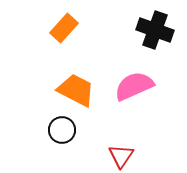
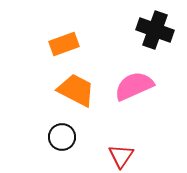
orange rectangle: moved 16 px down; rotated 28 degrees clockwise
black circle: moved 7 px down
